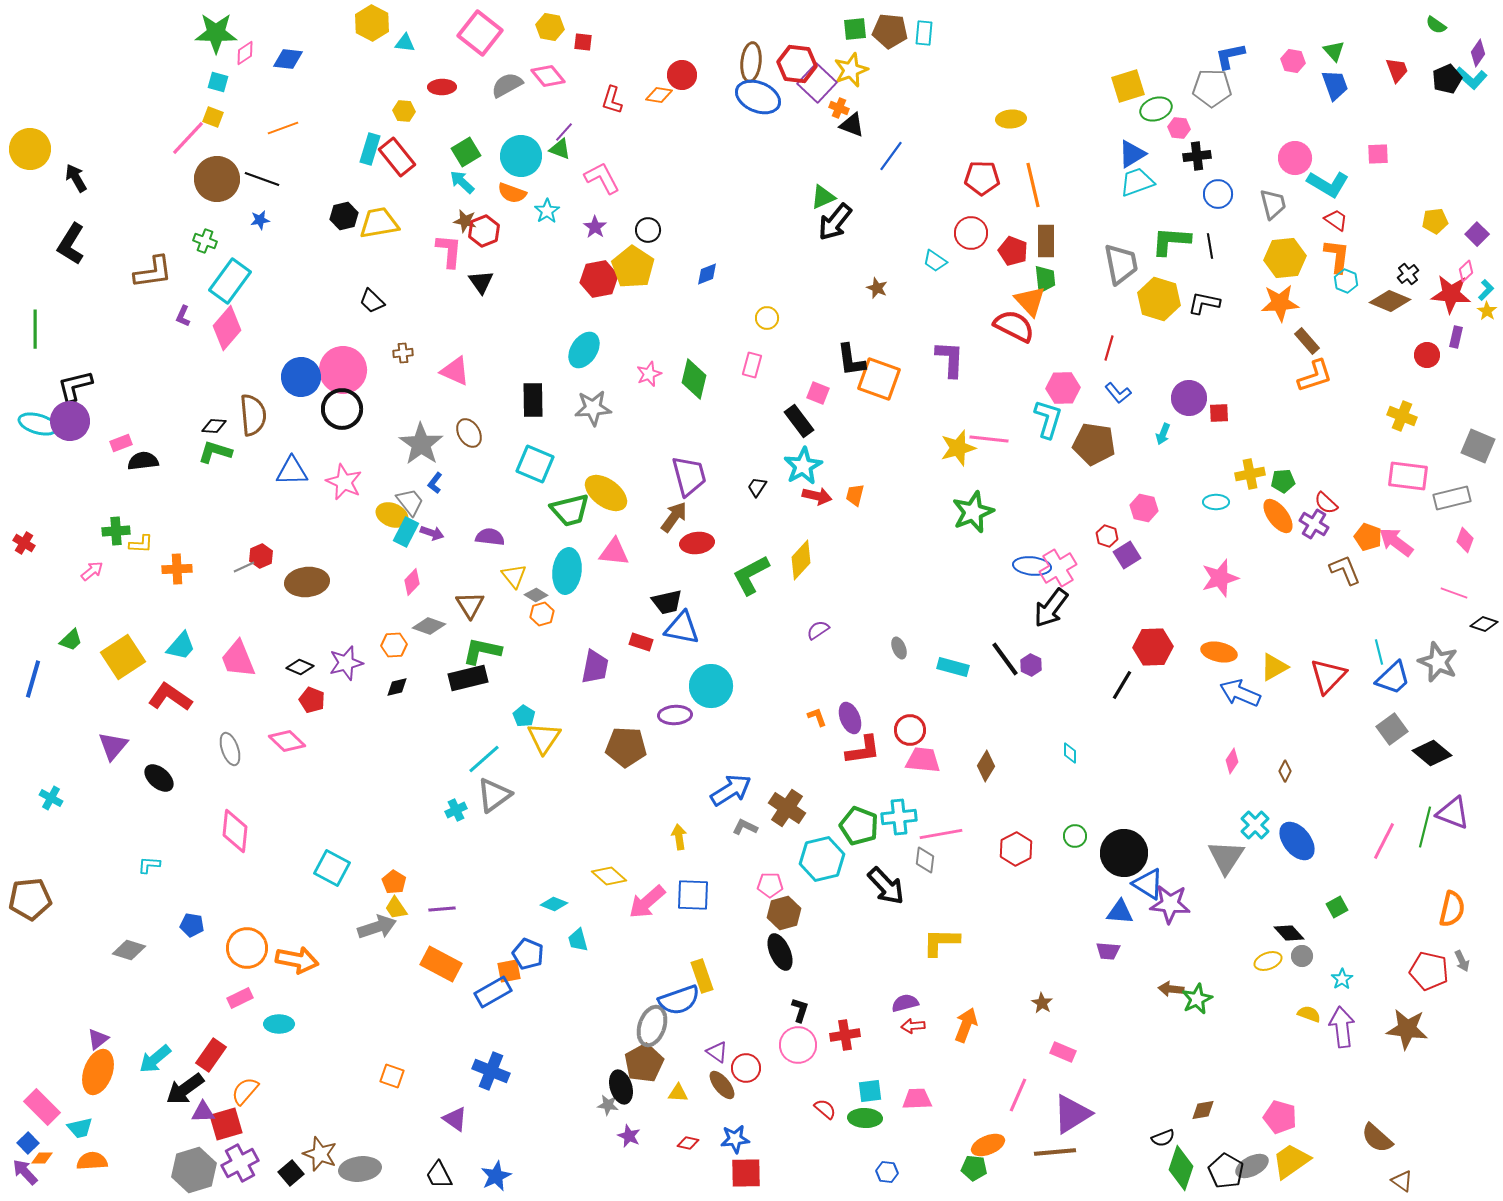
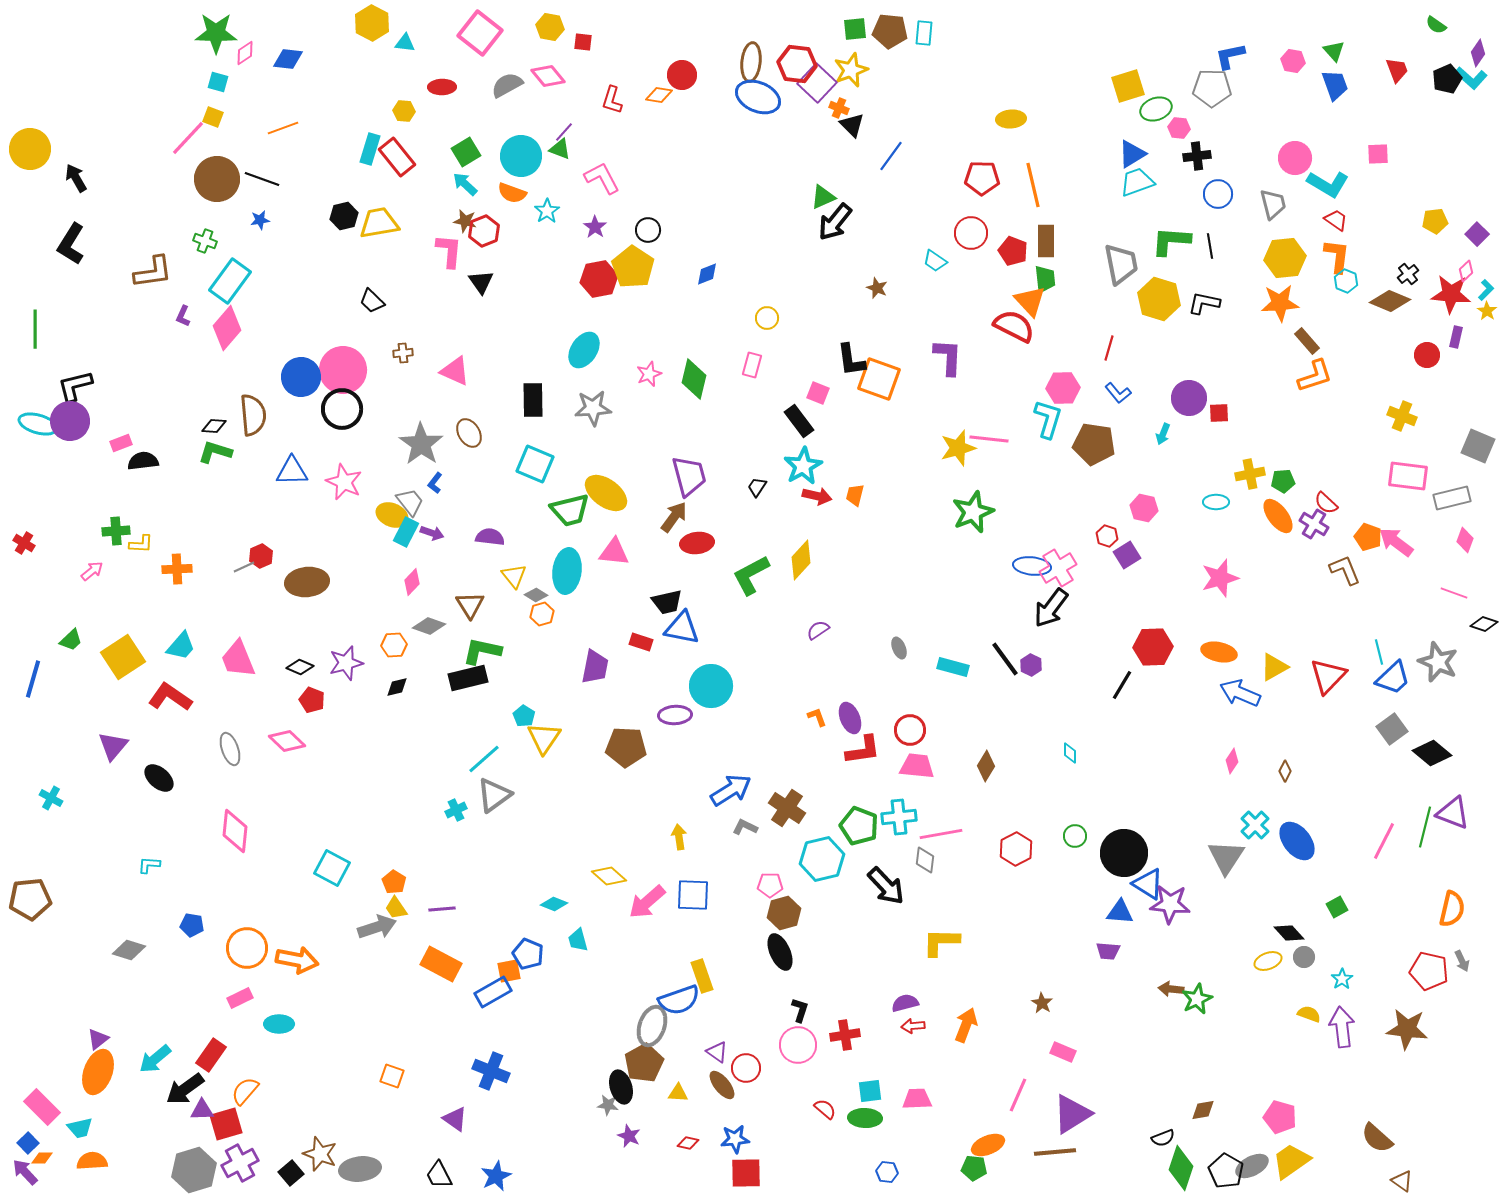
black triangle at (852, 125): rotated 24 degrees clockwise
cyan arrow at (462, 182): moved 3 px right, 2 px down
purple L-shape at (950, 359): moved 2 px left, 2 px up
pink trapezoid at (923, 760): moved 6 px left, 6 px down
gray circle at (1302, 956): moved 2 px right, 1 px down
purple triangle at (203, 1112): moved 1 px left, 2 px up
